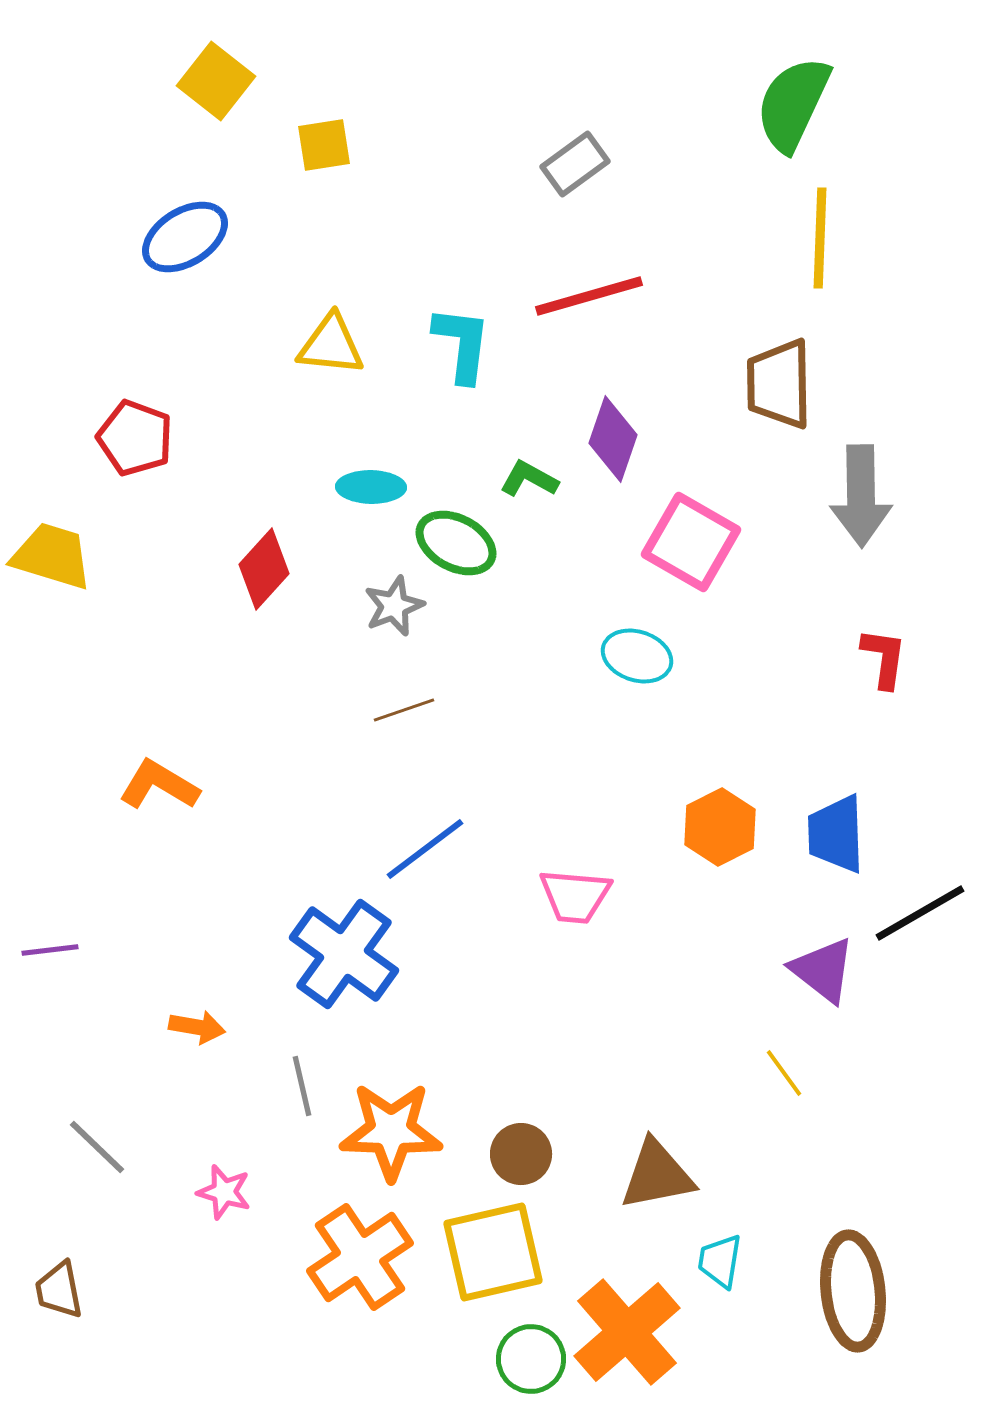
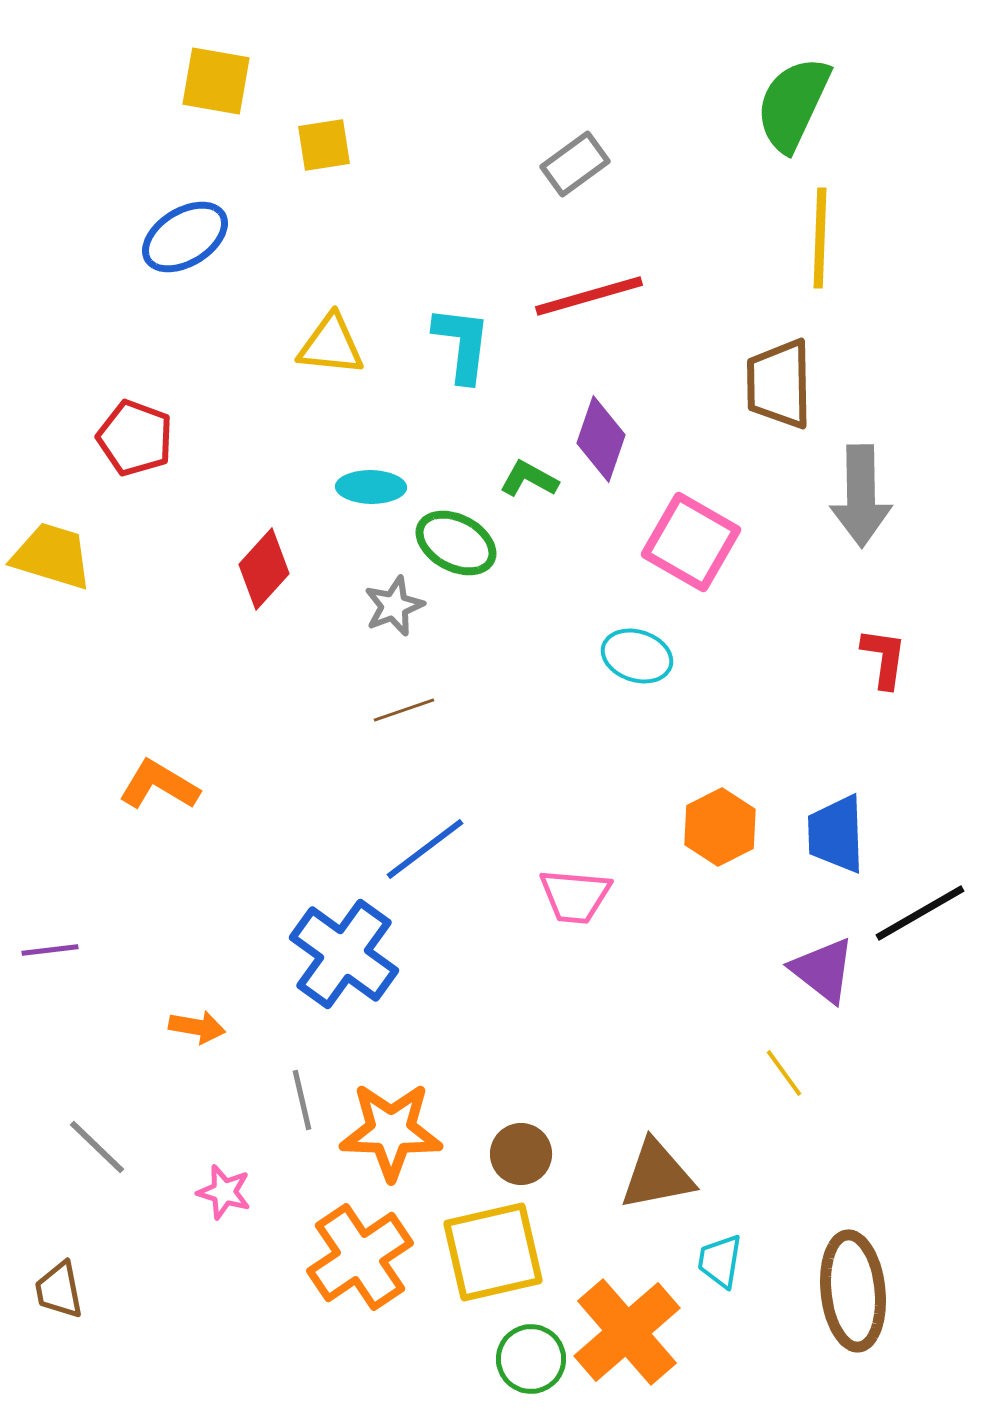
yellow square at (216, 81): rotated 28 degrees counterclockwise
purple diamond at (613, 439): moved 12 px left
gray line at (302, 1086): moved 14 px down
